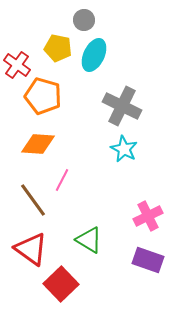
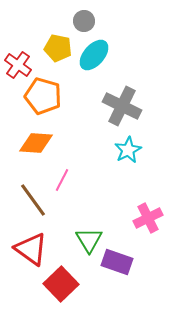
gray circle: moved 1 px down
cyan ellipse: rotated 16 degrees clockwise
red cross: moved 1 px right
orange diamond: moved 2 px left, 1 px up
cyan star: moved 4 px right, 1 px down; rotated 16 degrees clockwise
pink cross: moved 2 px down
green triangle: rotated 28 degrees clockwise
purple rectangle: moved 31 px left, 2 px down
